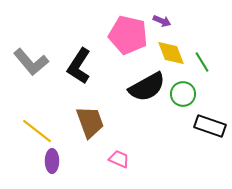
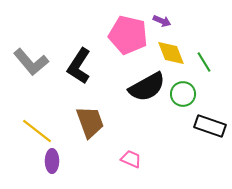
green line: moved 2 px right
pink trapezoid: moved 12 px right
